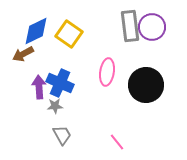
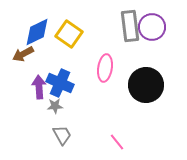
blue diamond: moved 1 px right, 1 px down
pink ellipse: moved 2 px left, 4 px up
